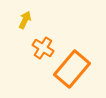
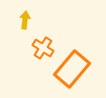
yellow arrow: rotated 18 degrees counterclockwise
